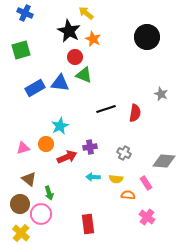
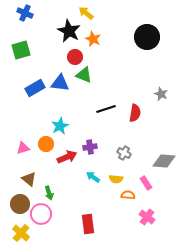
cyan arrow: rotated 32 degrees clockwise
